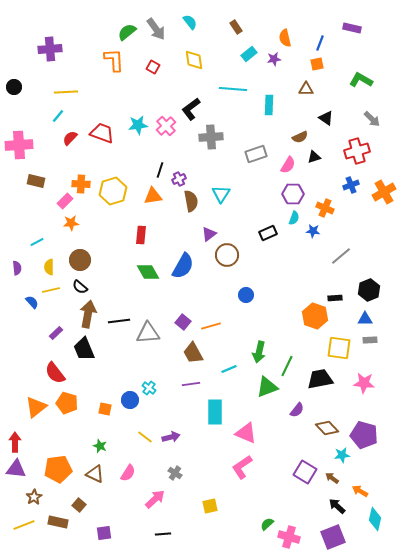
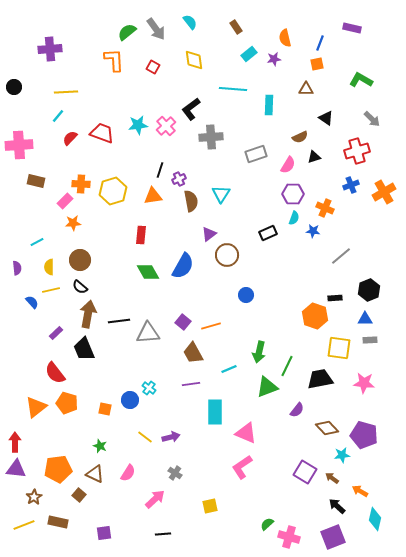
orange star at (71, 223): moved 2 px right
brown square at (79, 505): moved 10 px up
